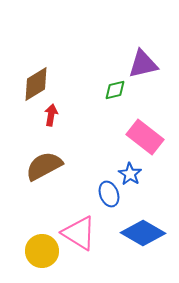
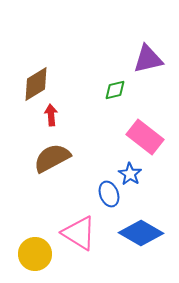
purple triangle: moved 5 px right, 5 px up
red arrow: rotated 15 degrees counterclockwise
brown semicircle: moved 8 px right, 8 px up
blue diamond: moved 2 px left
yellow circle: moved 7 px left, 3 px down
